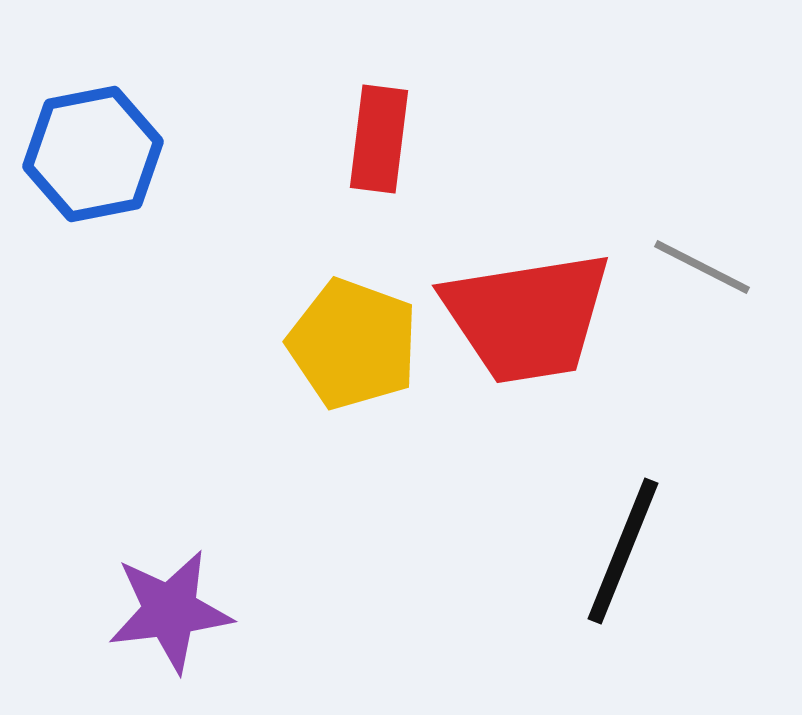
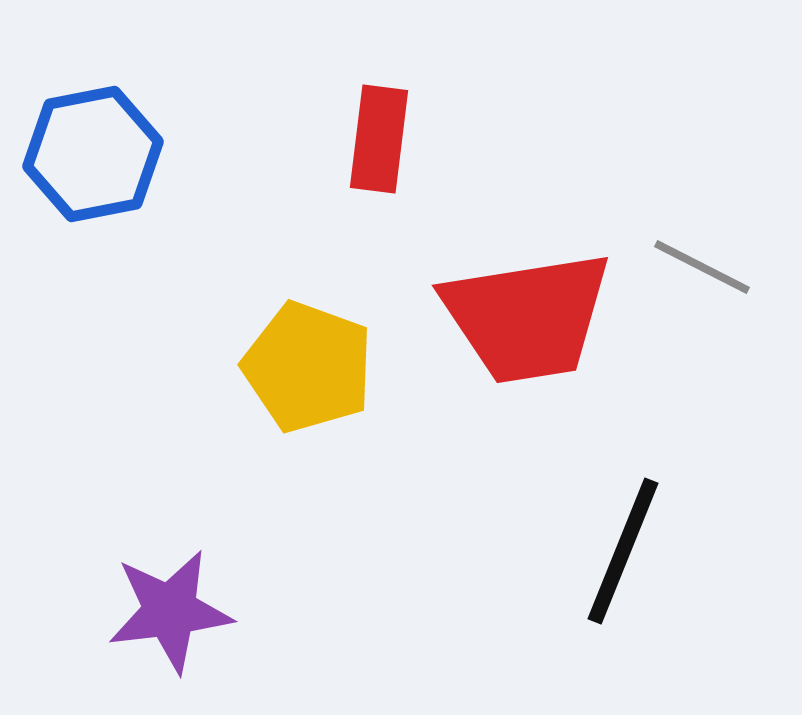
yellow pentagon: moved 45 px left, 23 px down
